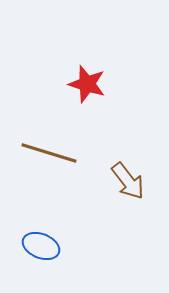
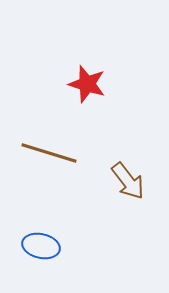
blue ellipse: rotated 9 degrees counterclockwise
